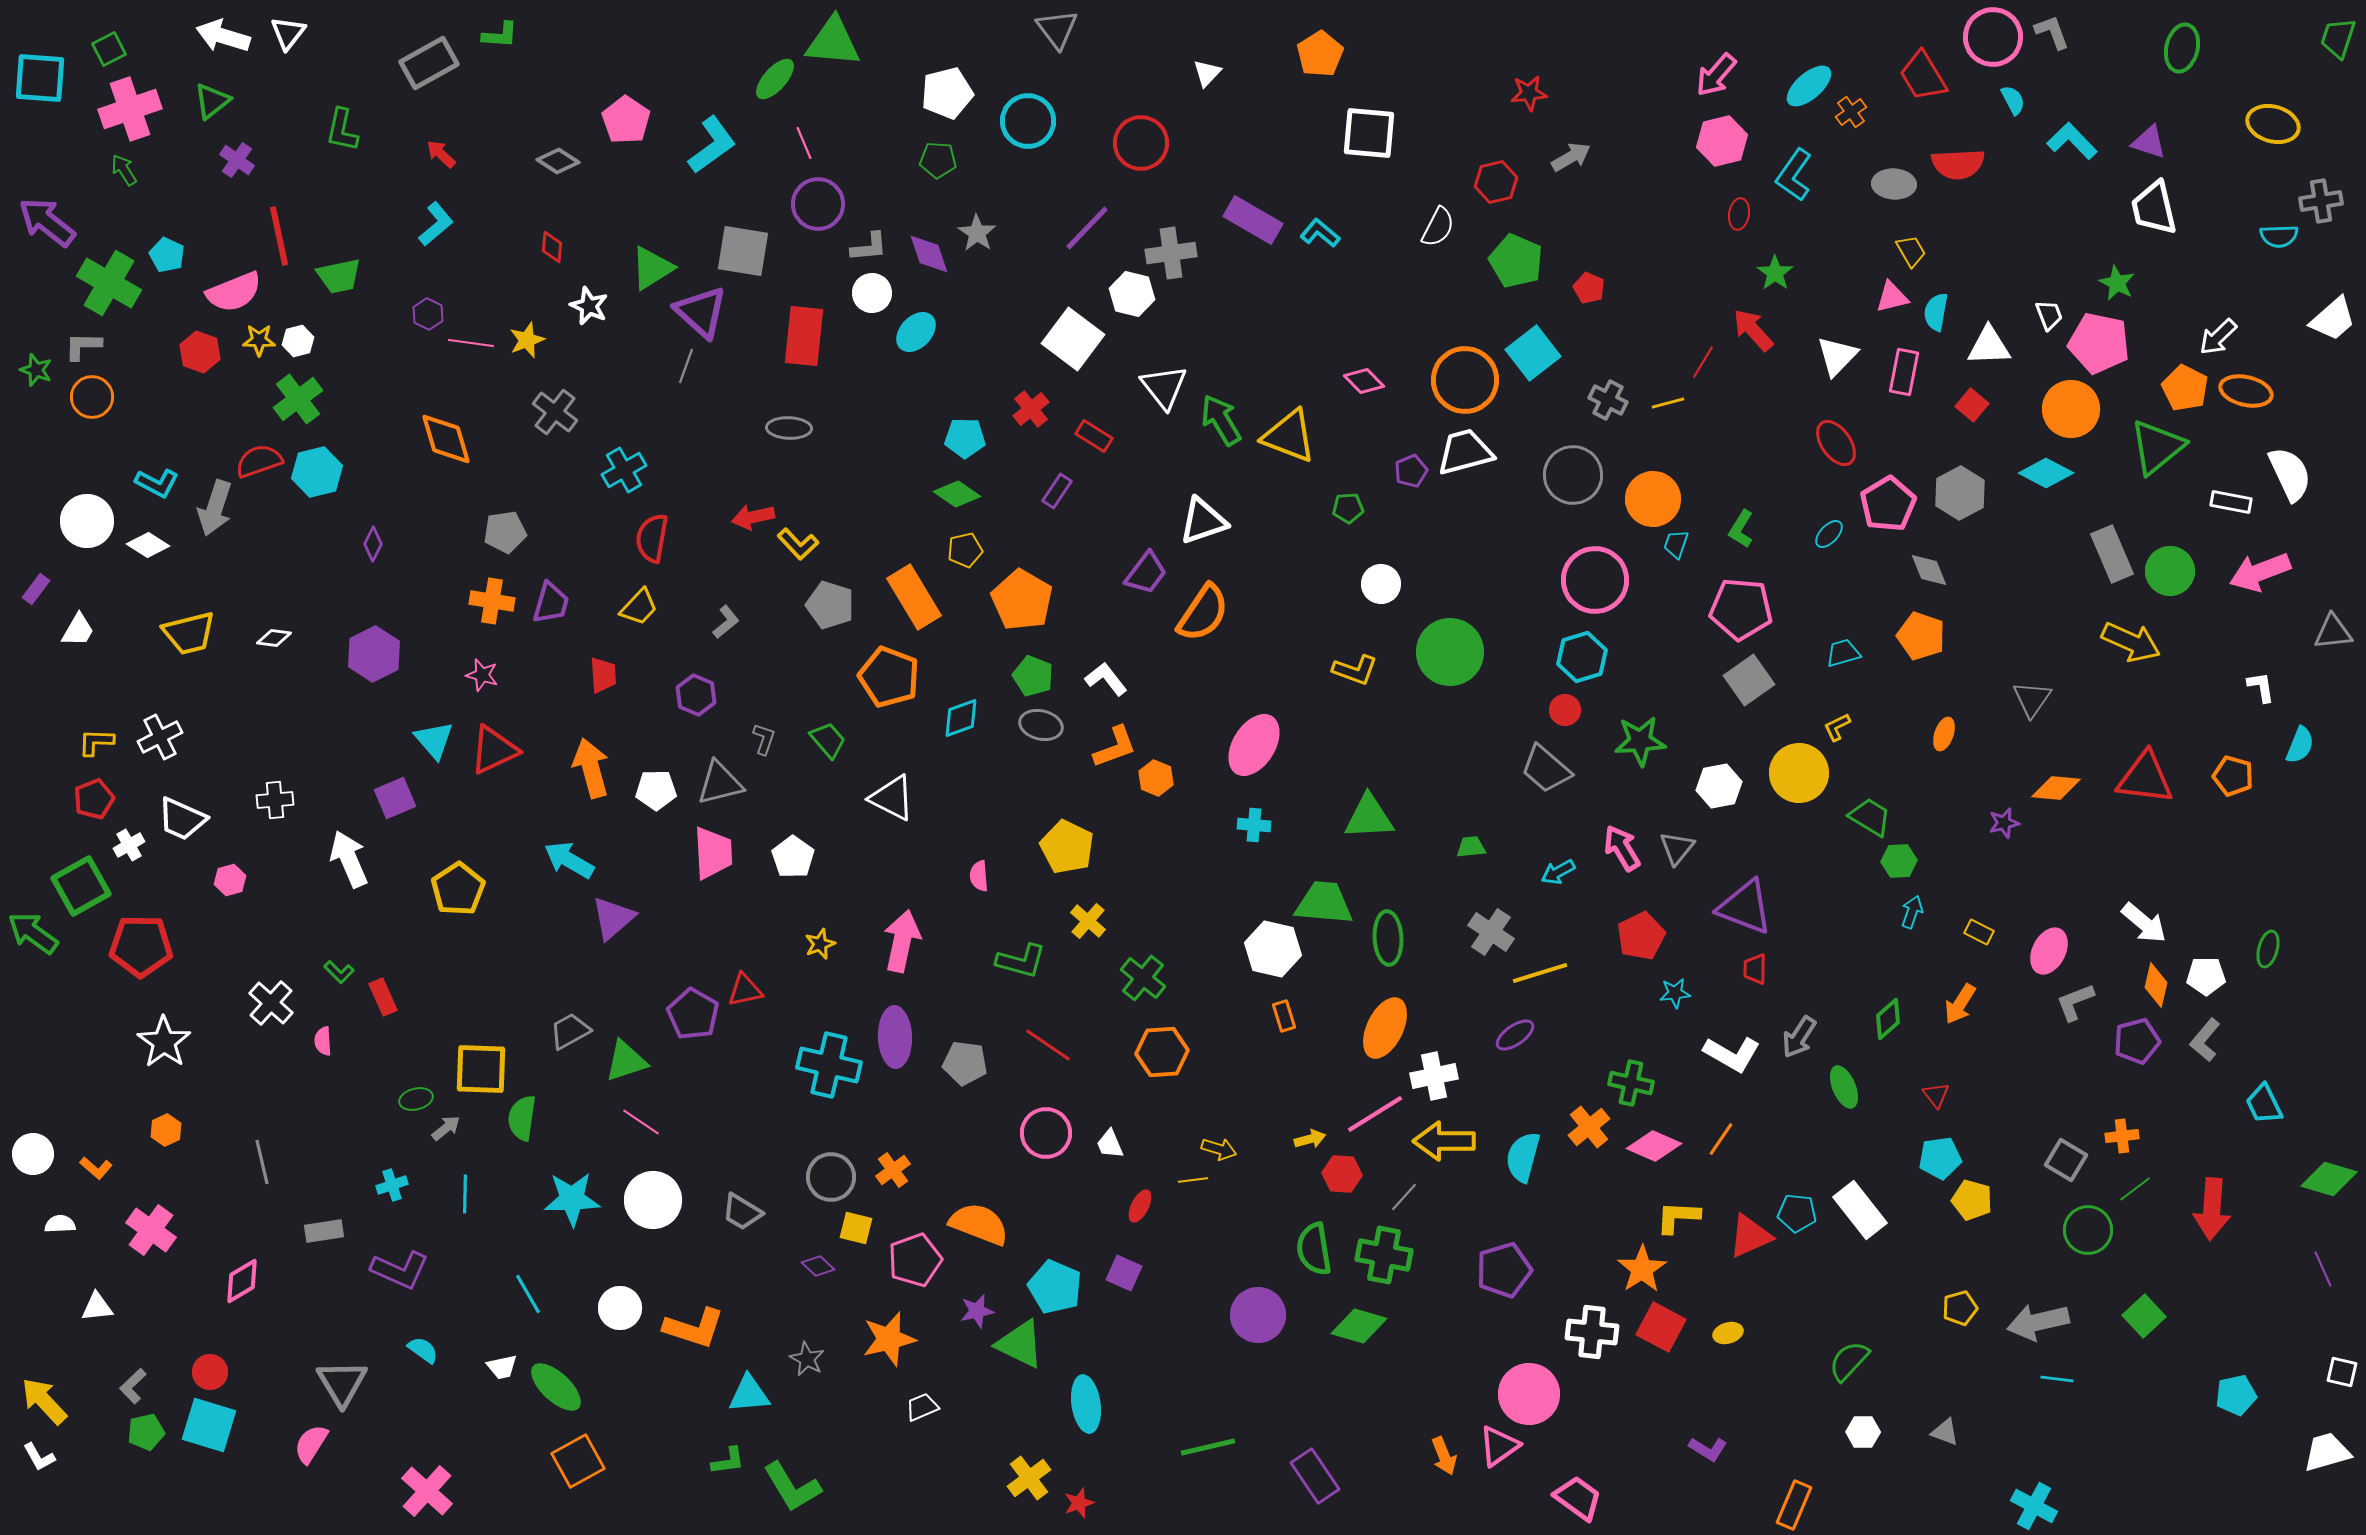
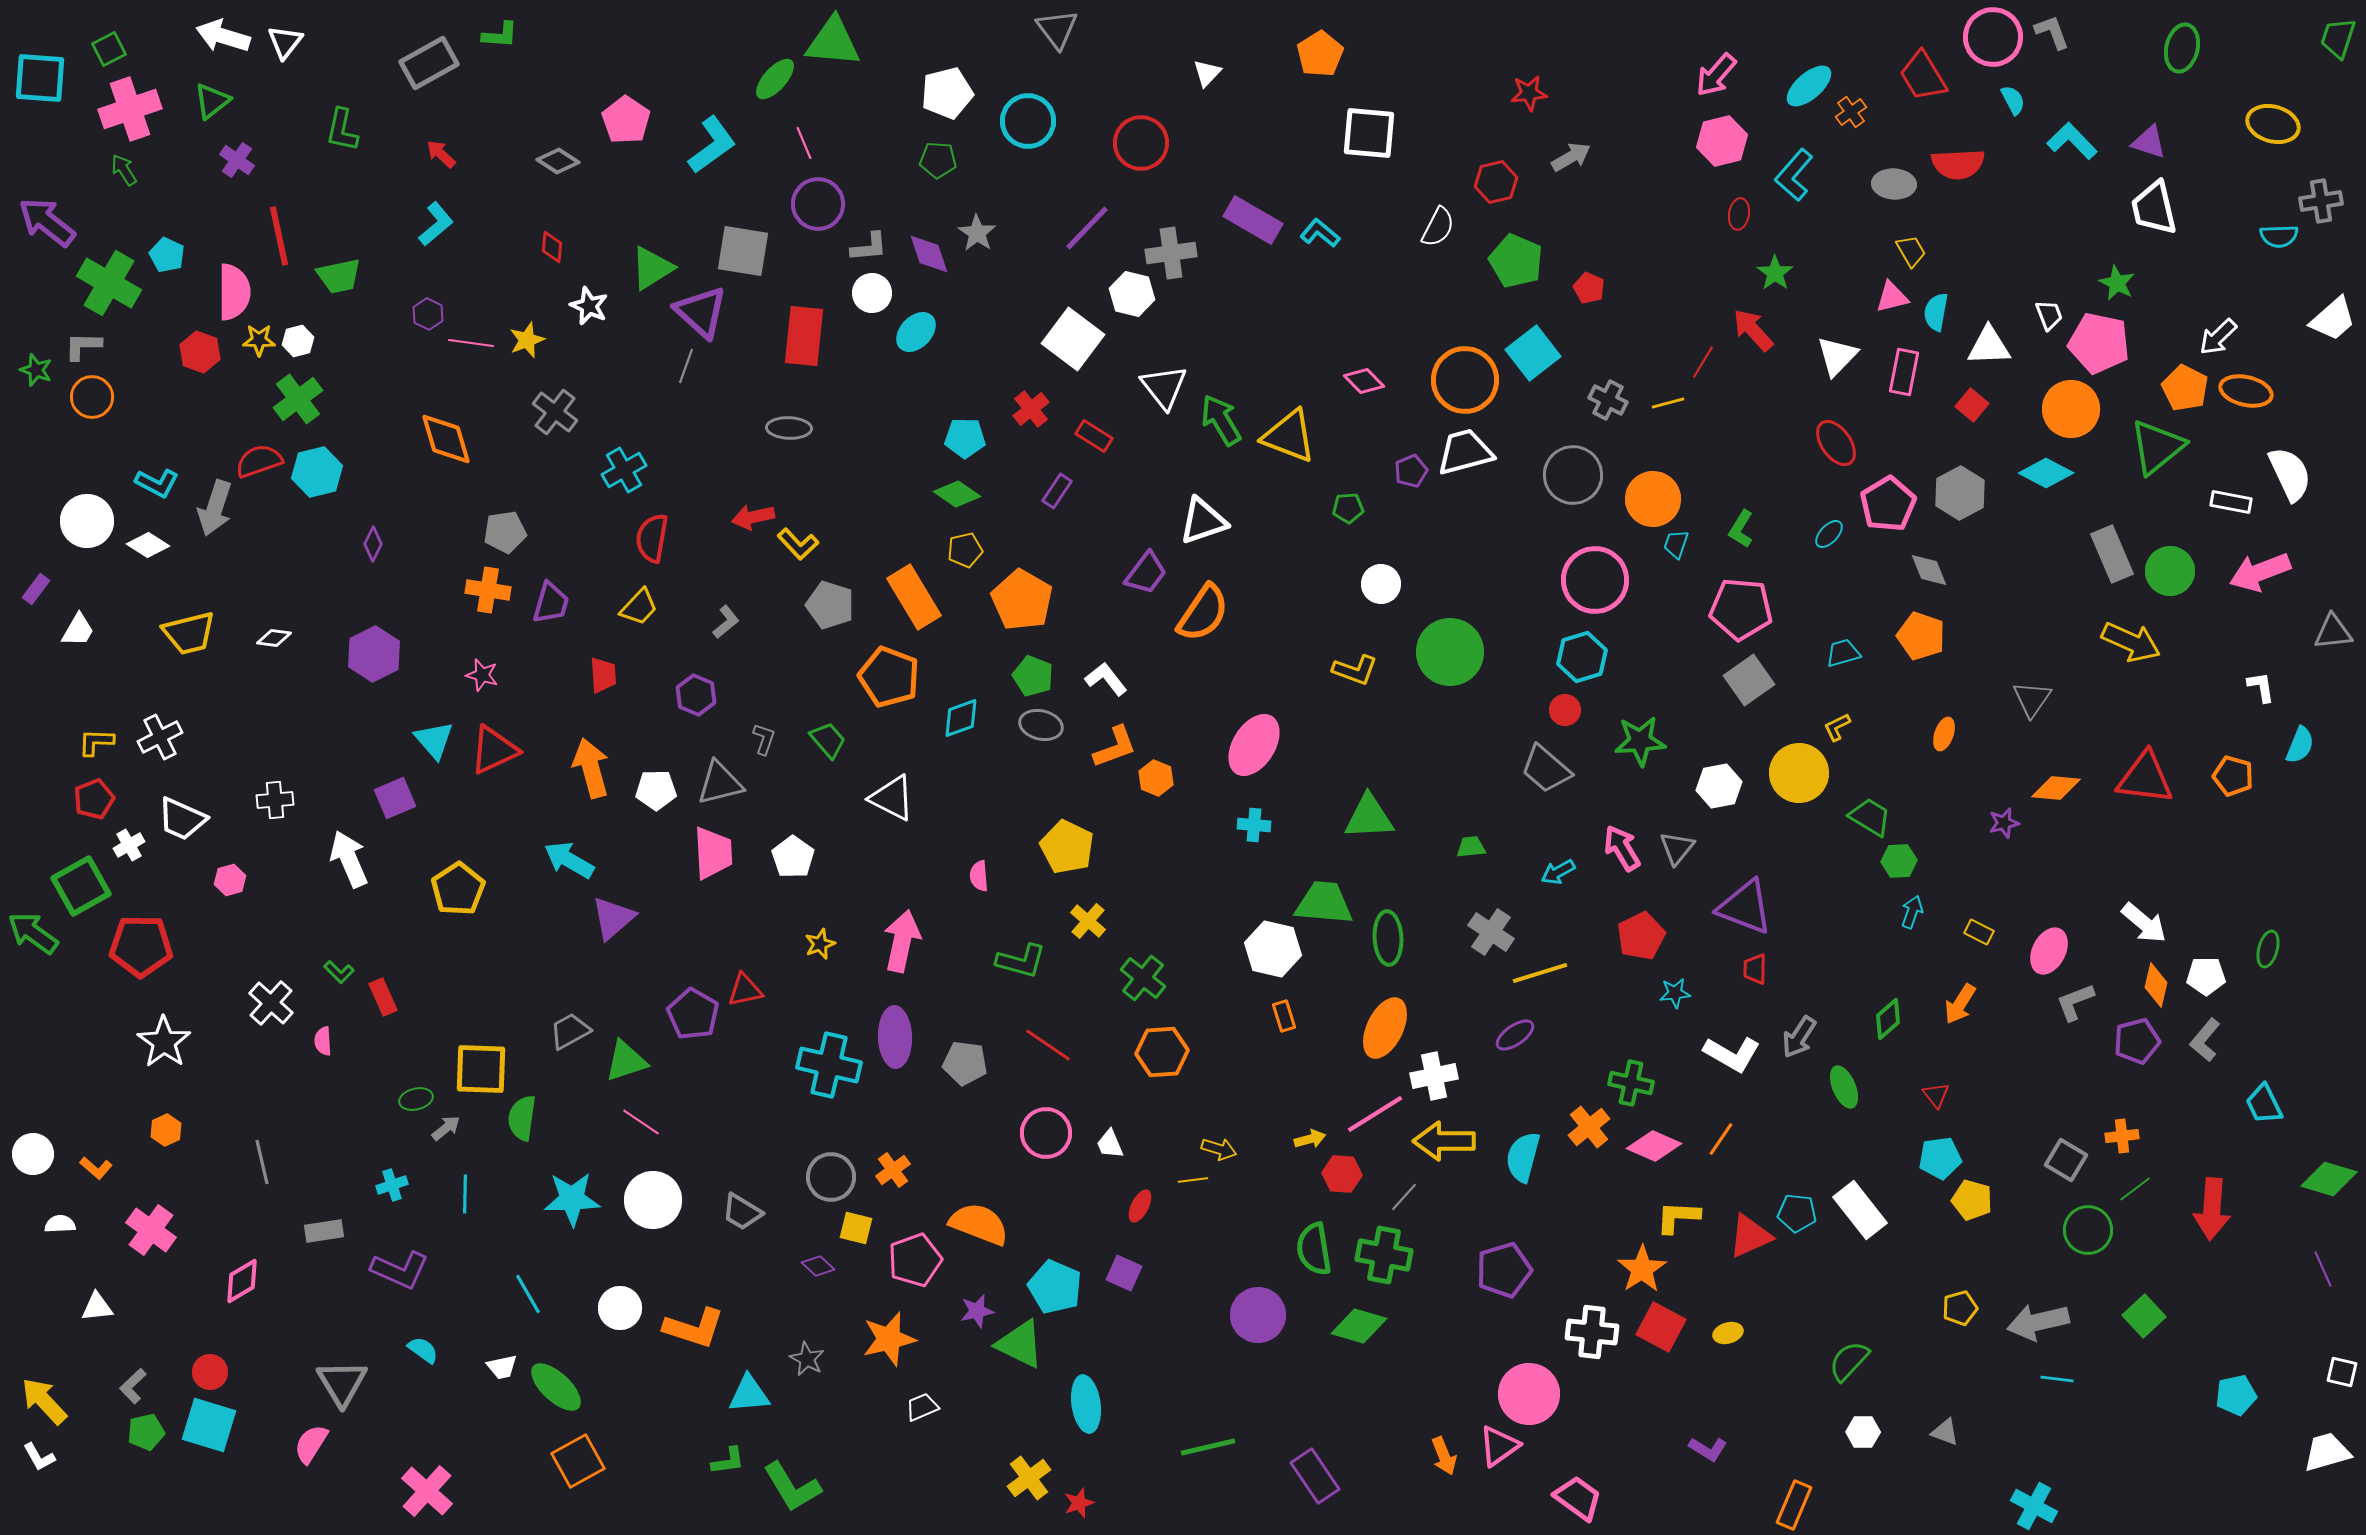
white triangle at (288, 33): moved 3 px left, 9 px down
cyan L-shape at (1794, 175): rotated 6 degrees clockwise
pink semicircle at (234, 292): rotated 68 degrees counterclockwise
orange cross at (492, 601): moved 4 px left, 11 px up
